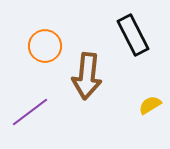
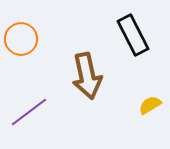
orange circle: moved 24 px left, 7 px up
brown arrow: rotated 18 degrees counterclockwise
purple line: moved 1 px left
